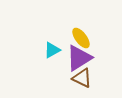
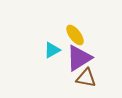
yellow ellipse: moved 6 px left, 3 px up
brown triangle: moved 4 px right; rotated 15 degrees counterclockwise
